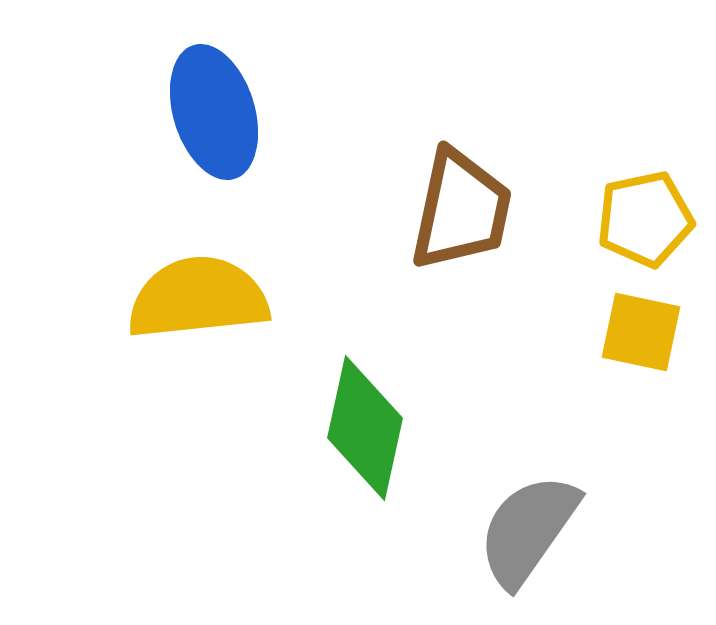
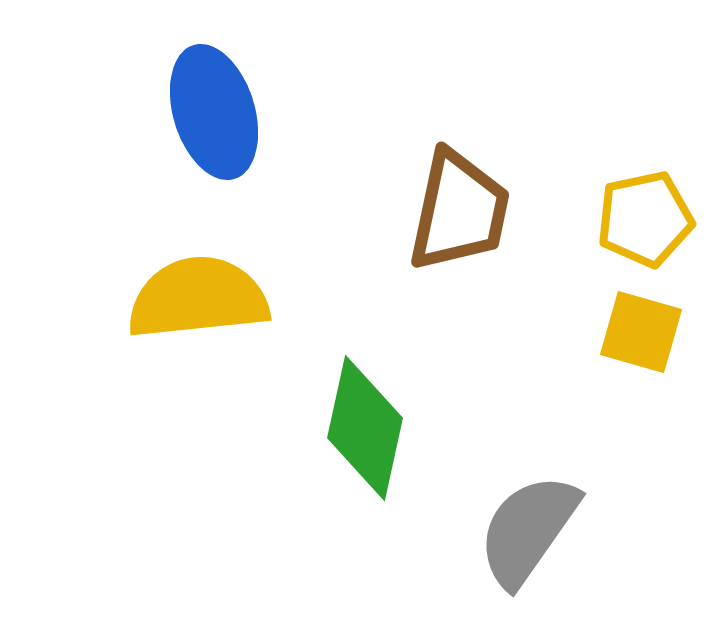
brown trapezoid: moved 2 px left, 1 px down
yellow square: rotated 4 degrees clockwise
